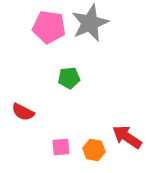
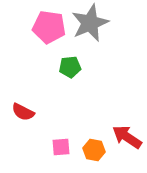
green pentagon: moved 1 px right, 11 px up
